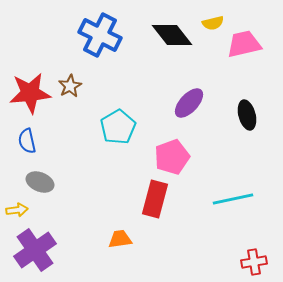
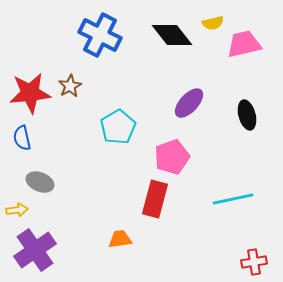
blue semicircle: moved 5 px left, 3 px up
